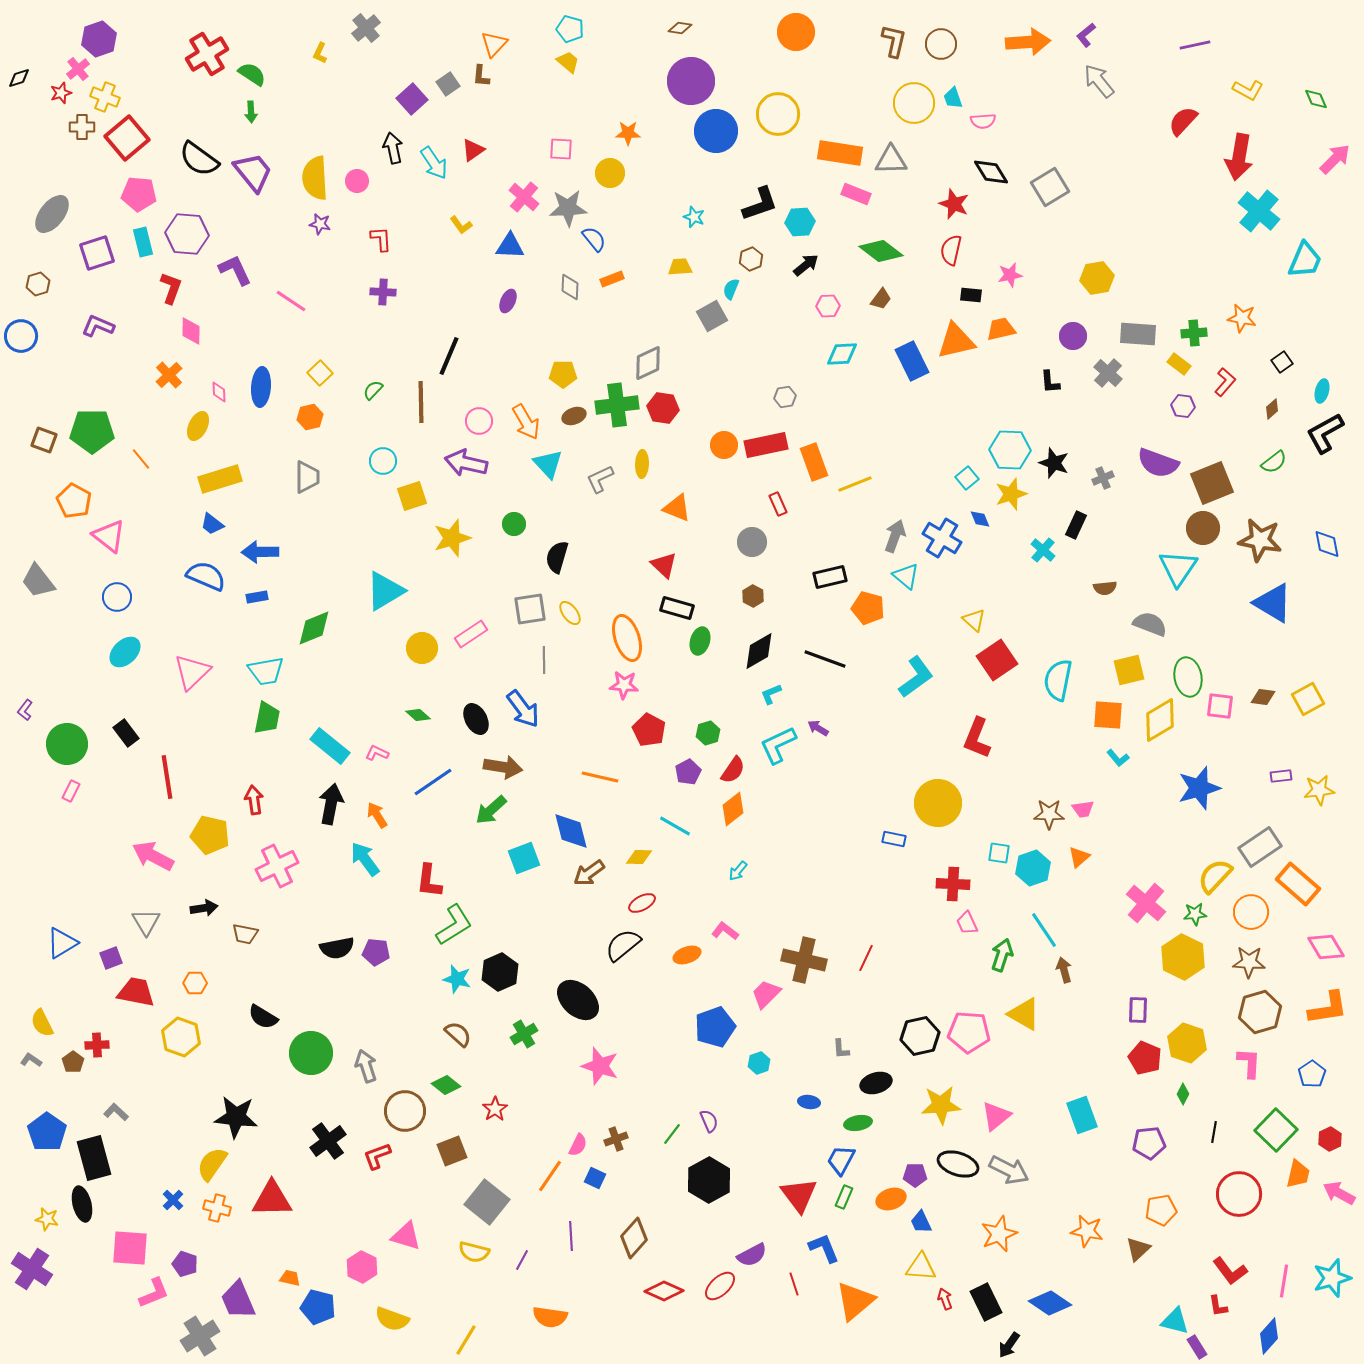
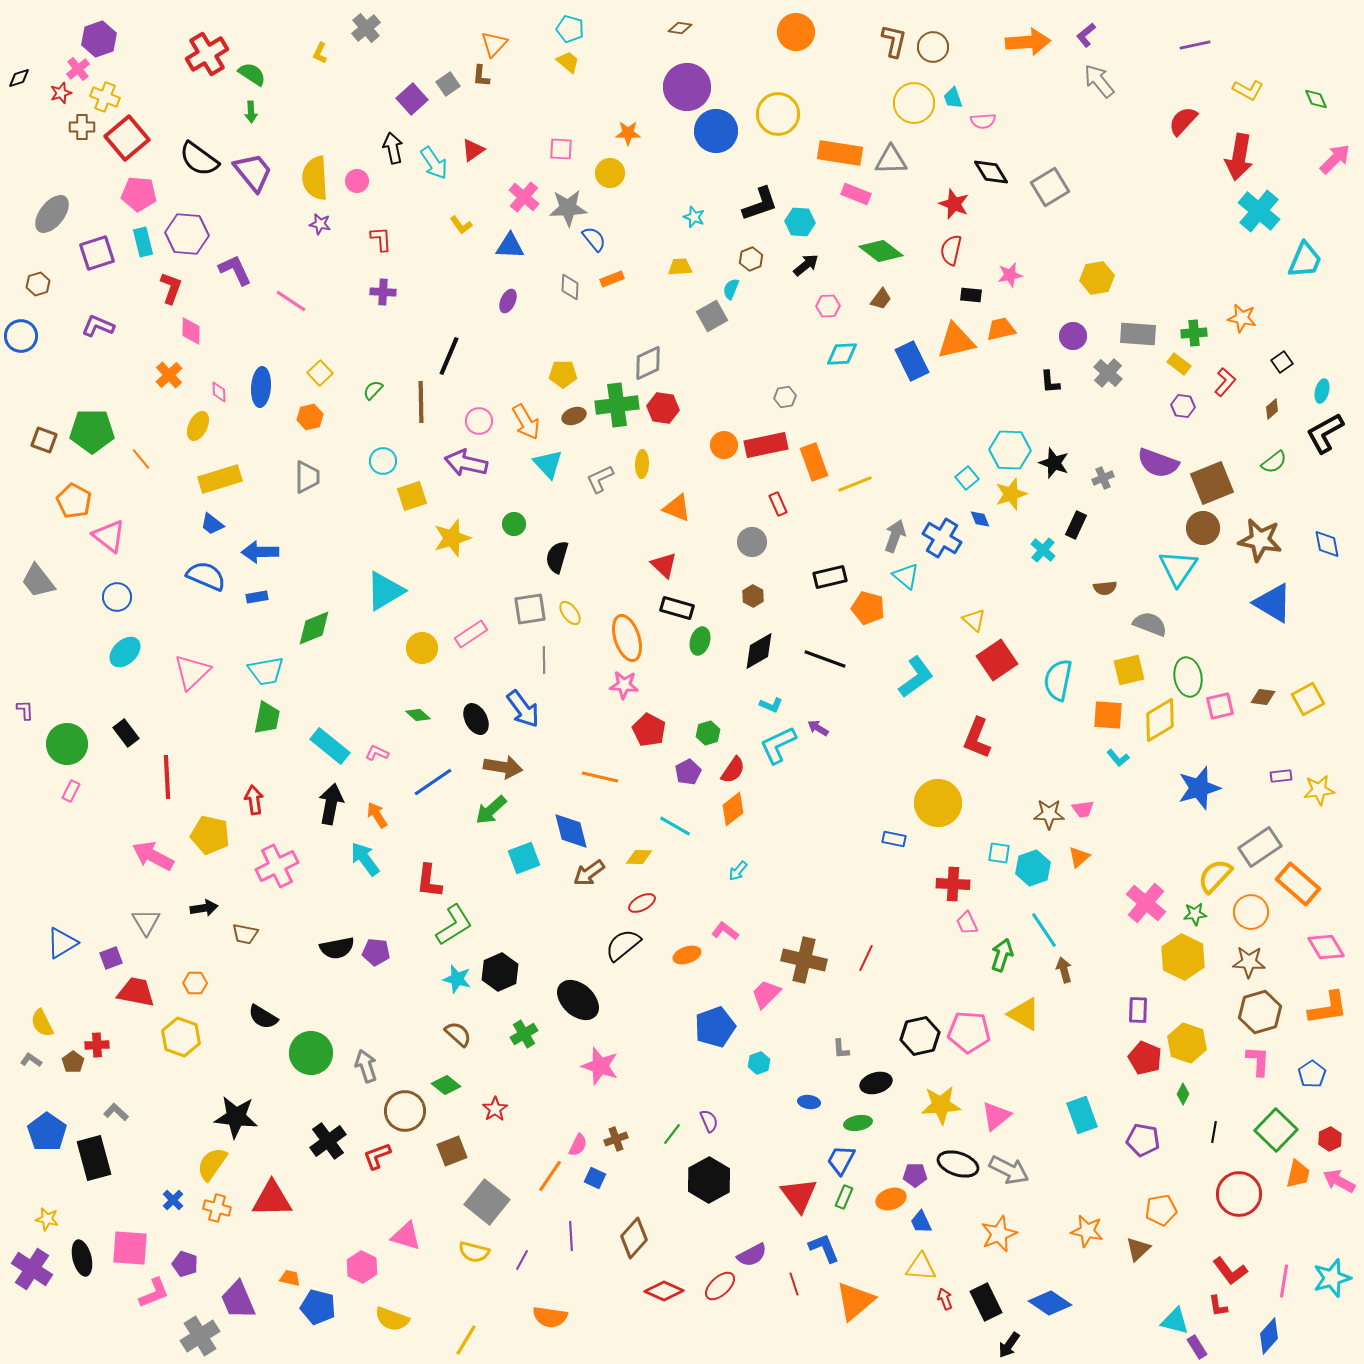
brown circle at (941, 44): moved 8 px left, 3 px down
purple circle at (691, 81): moved 4 px left, 6 px down
cyan hexagon at (800, 222): rotated 8 degrees clockwise
cyan L-shape at (771, 694): moved 11 px down; rotated 135 degrees counterclockwise
pink square at (1220, 706): rotated 20 degrees counterclockwise
purple L-shape at (25, 710): rotated 140 degrees clockwise
red line at (167, 777): rotated 6 degrees clockwise
pink L-shape at (1249, 1063): moved 9 px right, 2 px up
purple pentagon at (1149, 1143): moved 6 px left, 3 px up; rotated 16 degrees clockwise
pink arrow at (1339, 1193): moved 12 px up
black ellipse at (82, 1204): moved 54 px down
